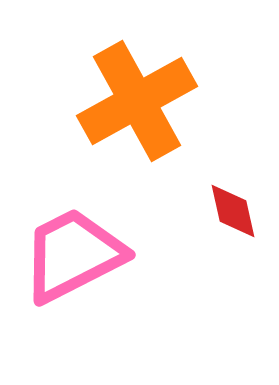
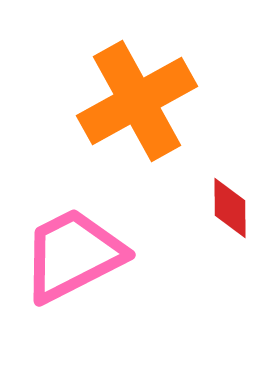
red diamond: moved 3 px left, 3 px up; rotated 12 degrees clockwise
